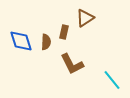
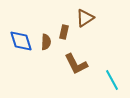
brown L-shape: moved 4 px right
cyan line: rotated 10 degrees clockwise
